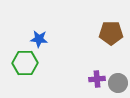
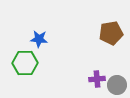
brown pentagon: rotated 10 degrees counterclockwise
gray circle: moved 1 px left, 2 px down
